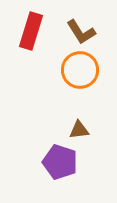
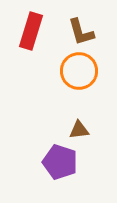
brown L-shape: rotated 16 degrees clockwise
orange circle: moved 1 px left, 1 px down
